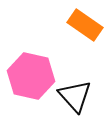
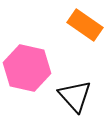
pink hexagon: moved 4 px left, 8 px up
